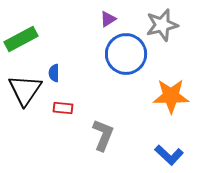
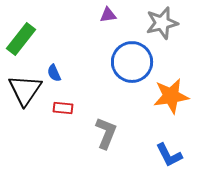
purple triangle: moved 4 px up; rotated 24 degrees clockwise
gray star: moved 2 px up
green rectangle: rotated 24 degrees counterclockwise
blue circle: moved 6 px right, 8 px down
blue semicircle: rotated 24 degrees counterclockwise
orange star: rotated 9 degrees counterclockwise
gray L-shape: moved 3 px right, 2 px up
blue L-shape: rotated 20 degrees clockwise
